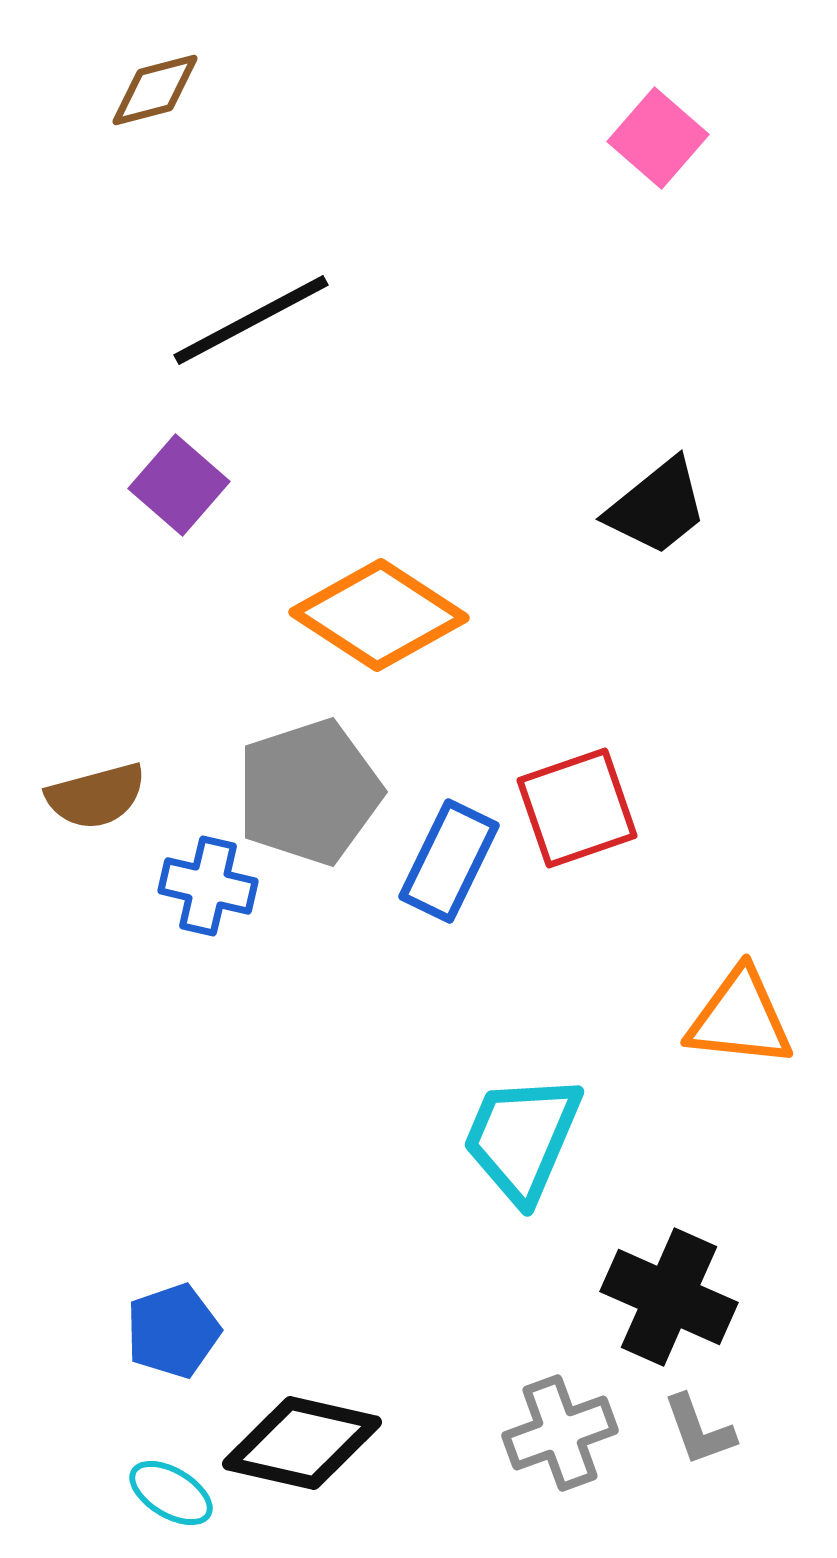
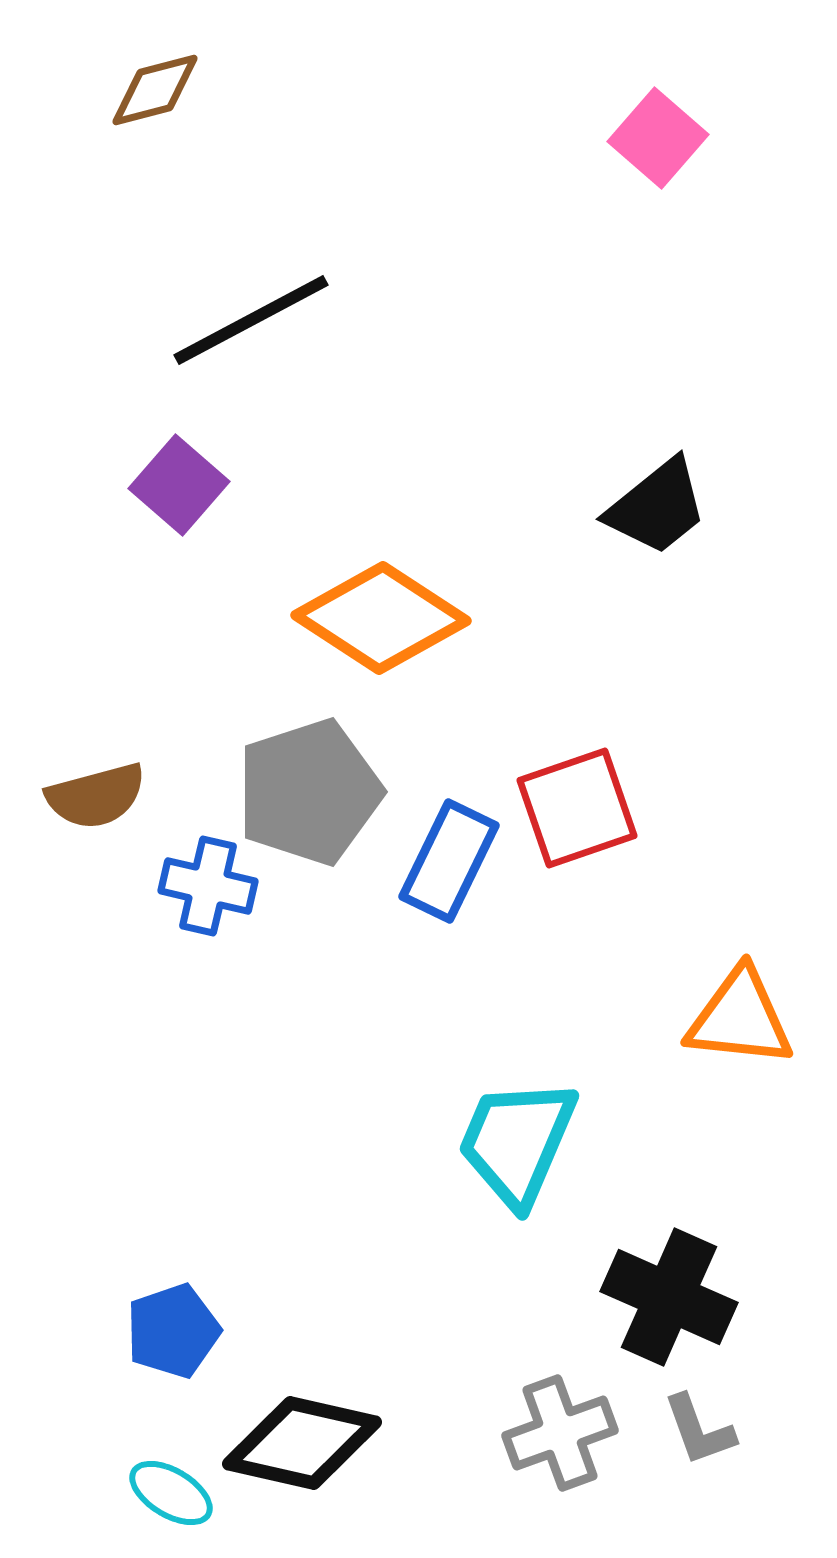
orange diamond: moved 2 px right, 3 px down
cyan trapezoid: moved 5 px left, 4 px down
